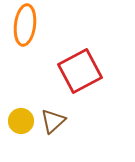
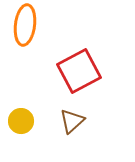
red square: moved 1 px left
brown triangle: moved 19 px right
